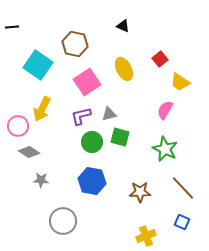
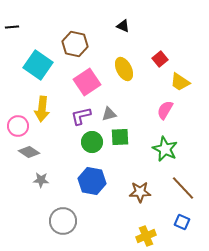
yellow arrow: rotated 20 degrees counterclockwise
green square: rotated 18 degrees counterclockwise
